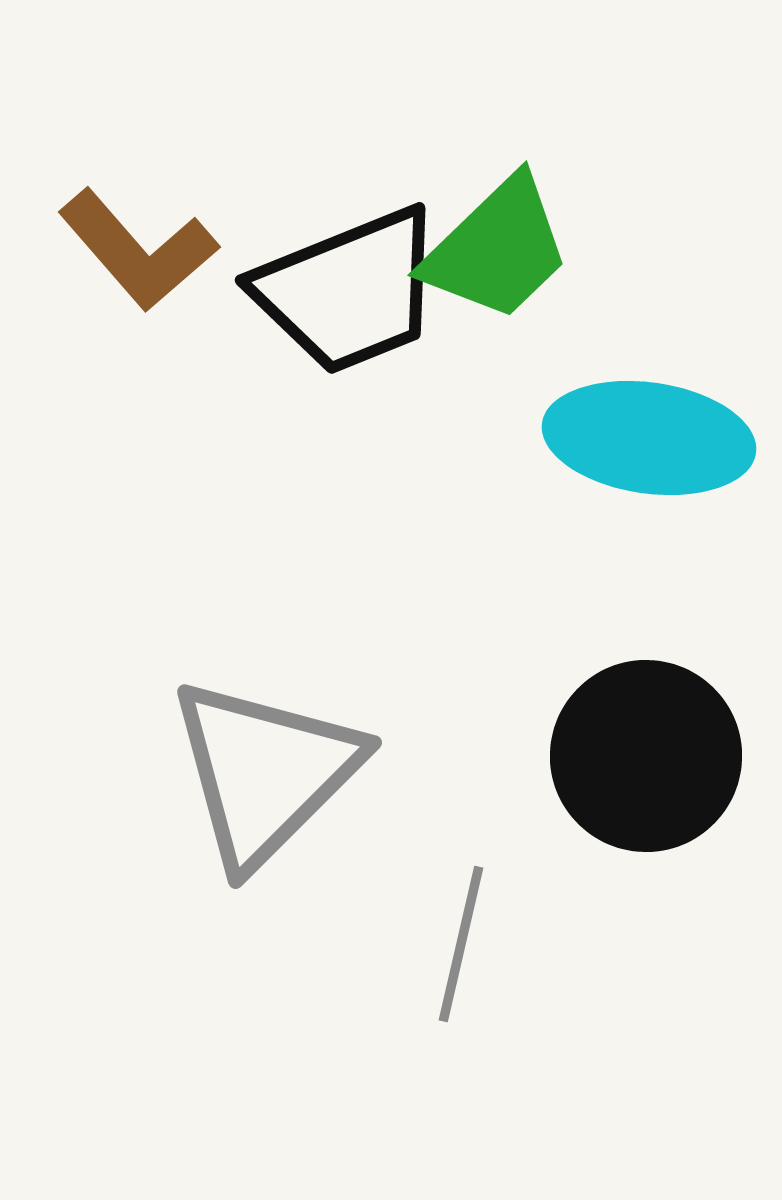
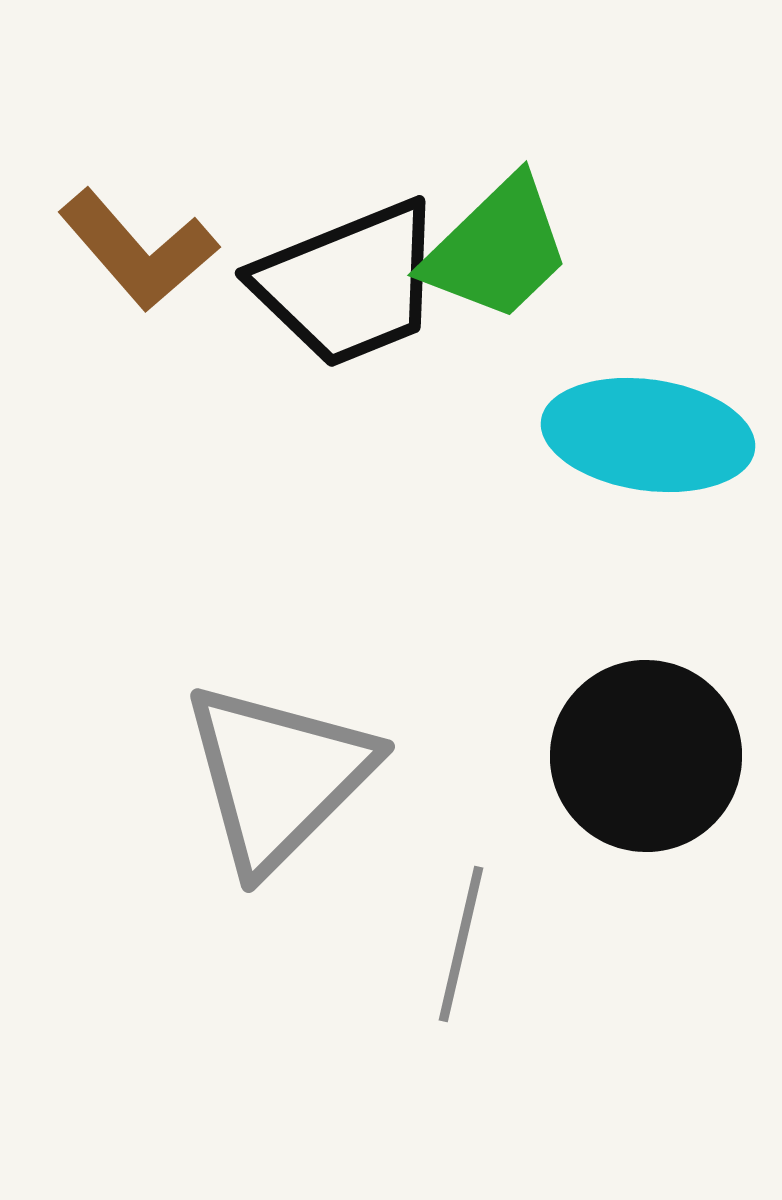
black trapezoid: moved 7 px up
cyan ellipse: moved 1 px left, 3 px up
gray triangle: moved 13 px right, 4 px down
